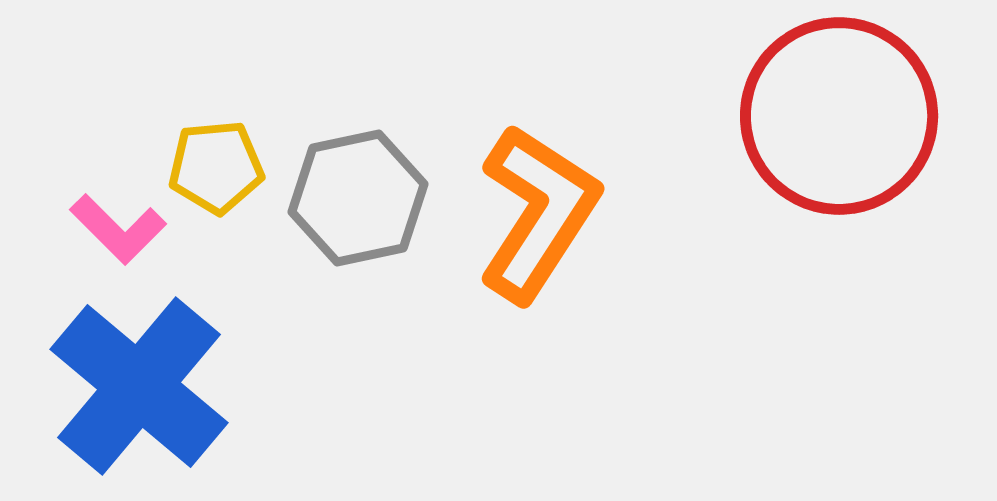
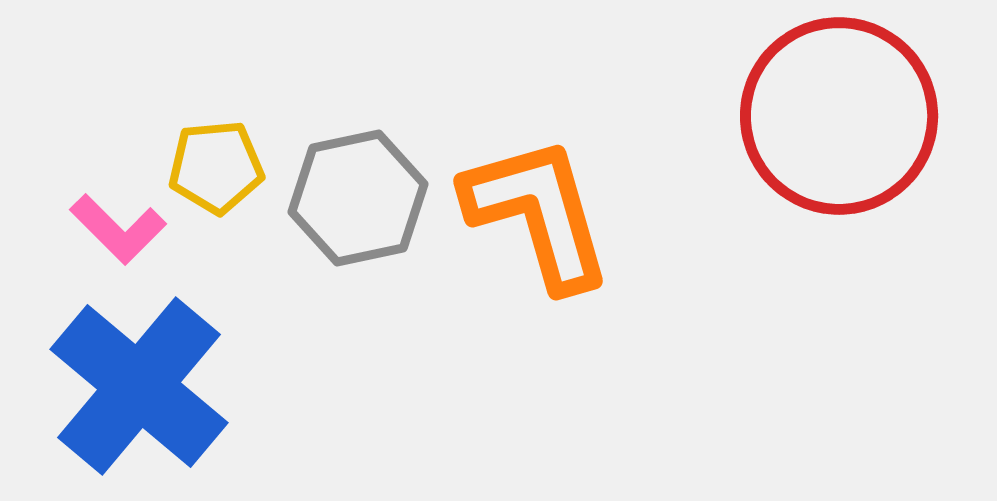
orange L-shape: rotated 49 degrees counterclockwise
